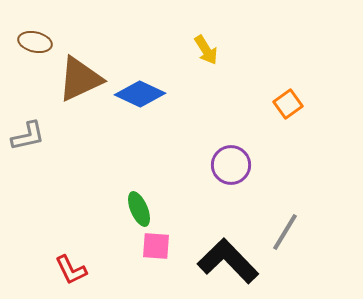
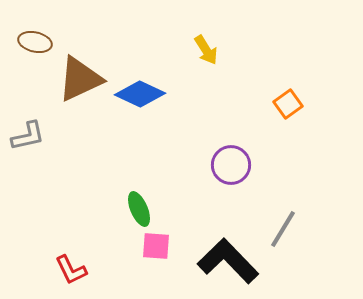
gray line: moved 2 px left, 3 px up
